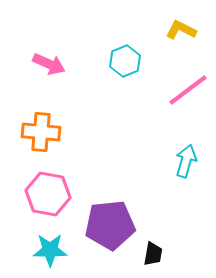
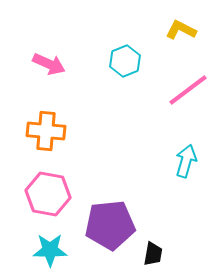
orange cross: moved 5 px right, 1 px up
